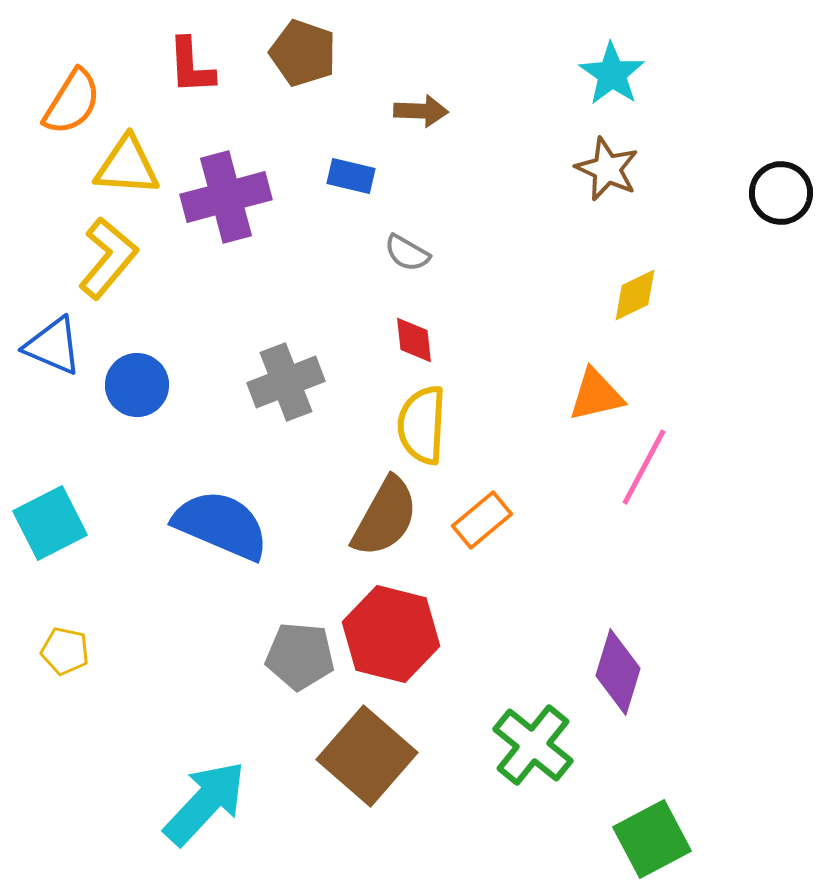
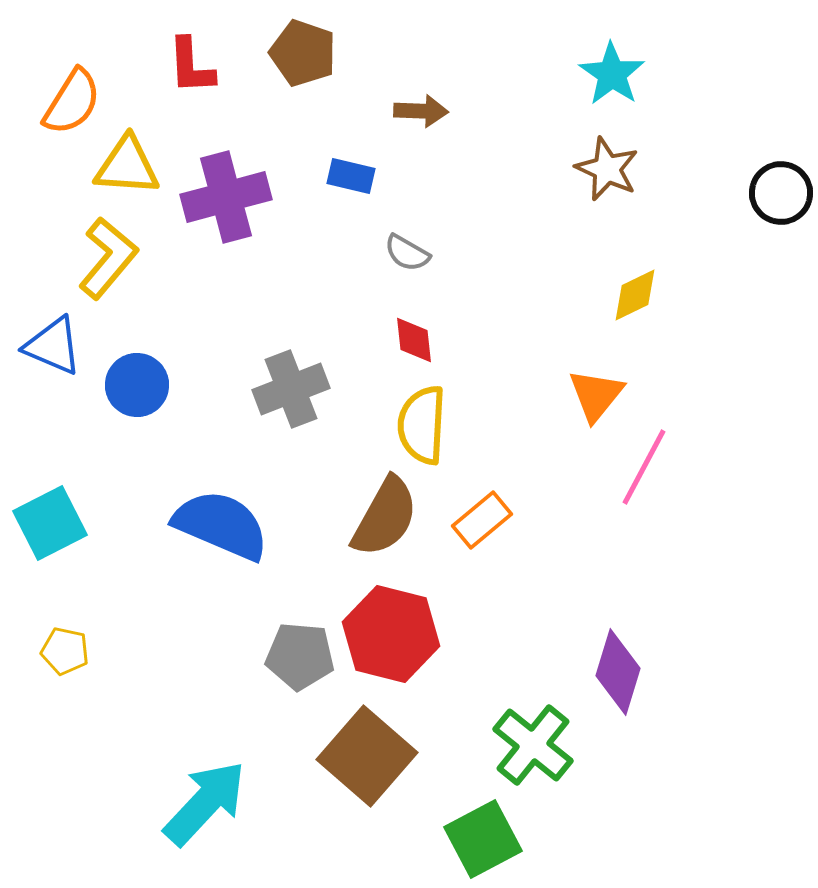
gray cross: moved 5 px right, 7 px down
orange triangle: rotated 38 degrees counterclockwise
green square: moved 169 px left
